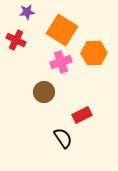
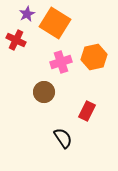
purple star: moved 2 px down; rotated 21 degrees counterclockwise
orange square: moved 7 px left, 7 px up
orange hexagon: moved 4 px down; rotated 10 degrees counterclockwise
red rectangle: moved 5 px right, 4 px up; rotated 36 degrees counterclockwise
